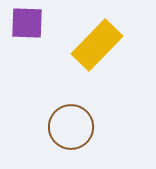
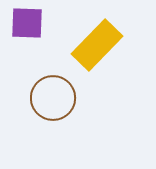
brown circle: moved 18 px left, 29 px up
